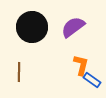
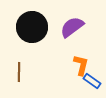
purple semicircle: moved 1 px left
blue rectangle: moved 1 px down
